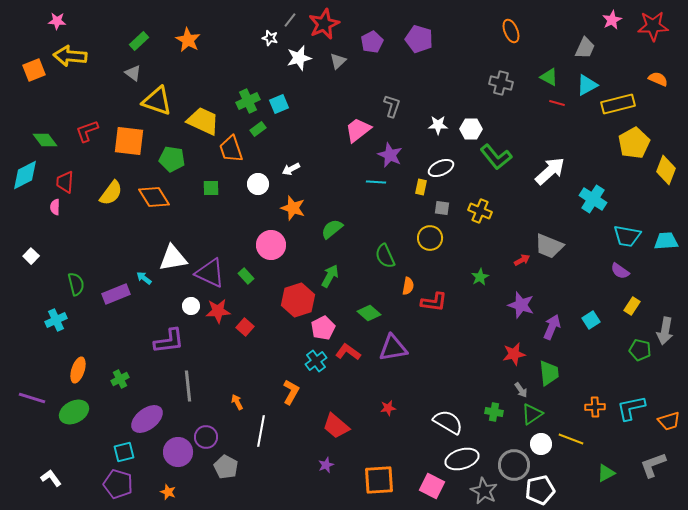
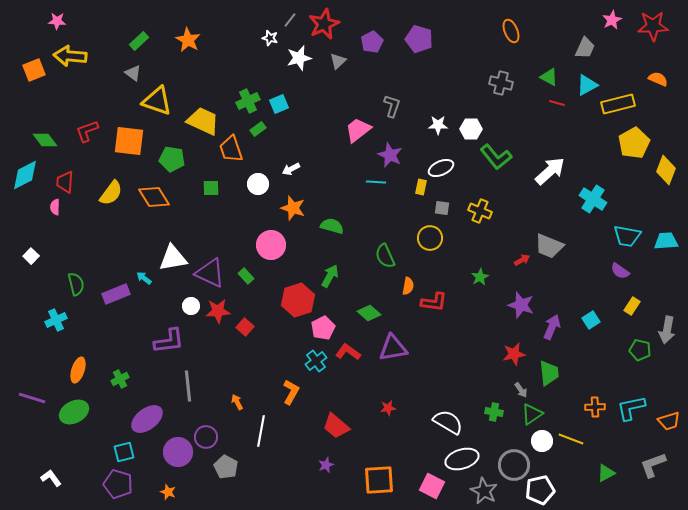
green semicircle at (332, 229): moved 3 px up; rotated 55 degrees clockwise
gray arrow at (665, 331): moved 2 px right, 1 px up
white circle at (541, 444): moved 1 px right, 3 px up
